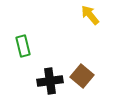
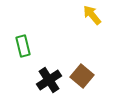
yellow arrow: moved 2 px right
black cross: moved 1 px left, 1 px up; rotated 25 degrees counterclockwise
